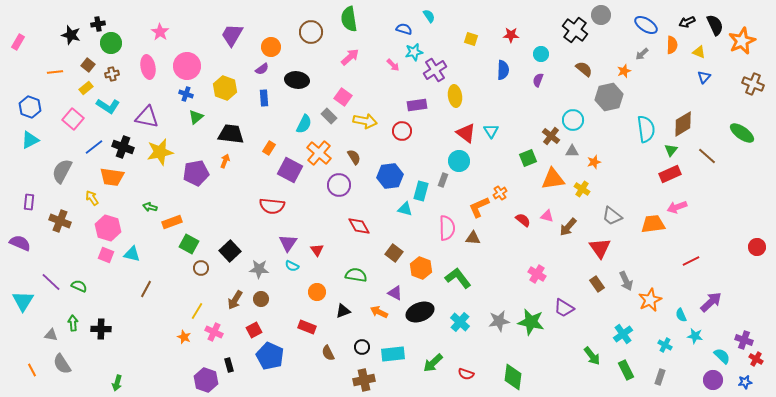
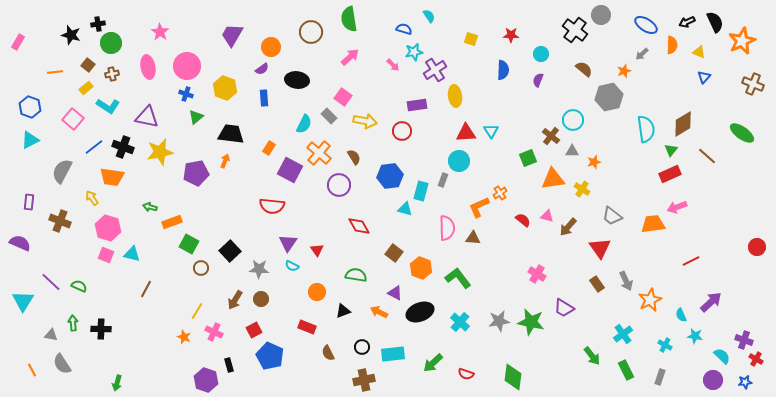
black semicircle at (715, 25): moved 3 px up
red triangle at (466, 133): rotated 40 degrees counterclockwise
